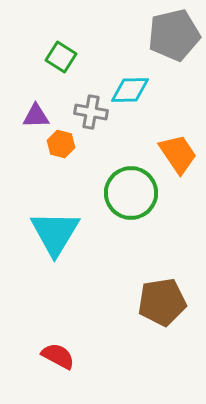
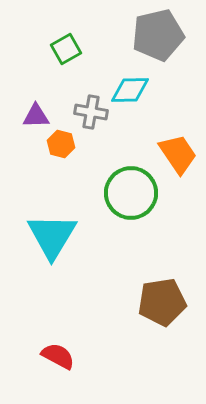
gray pentagon: moved 16 px left
green square: moved 5 px right, 8 px up; rotated 28 degrees clockwise
cyan triangle: moved 3 px left, 3 px down
